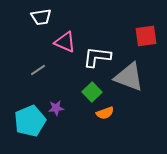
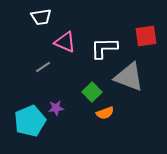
white L-shape: moved 7 px right, 9 px up; rotated 8 degrees counterclockwise
gray line: moved 5 px right, 3 px up
